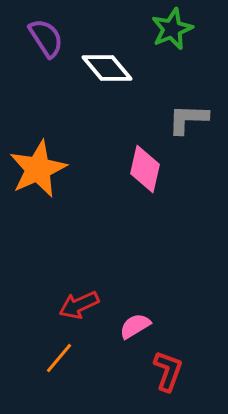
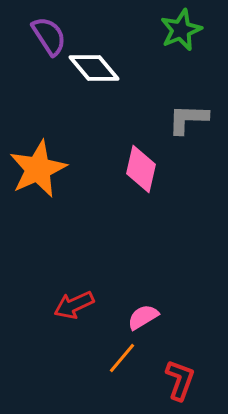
green star: moved 9 px right, 1 px down
purple semicircle: moved 3 px right, 2 px up
white diamond: moved 13 px left
pink diamond: moved 4 px left
red arrow: moved 5 px left
pink semicircle: moved 8 px right, 9 px up
orange line: moved 63 px right
red L-shape: moved 12 px right, 9 px down
